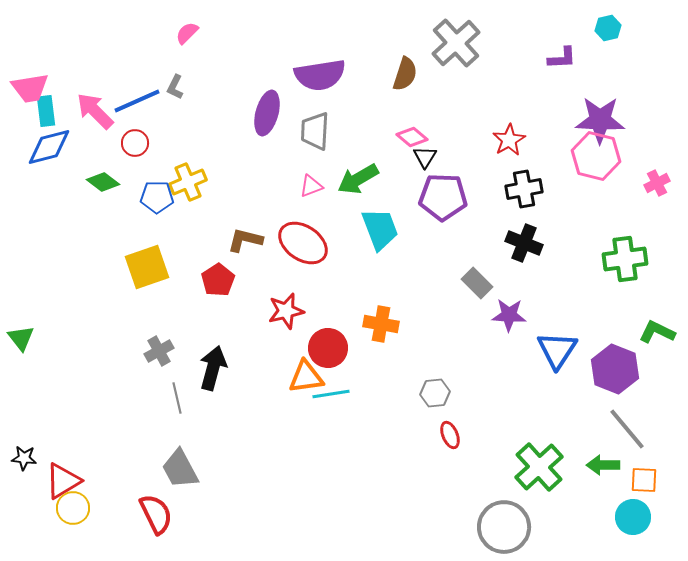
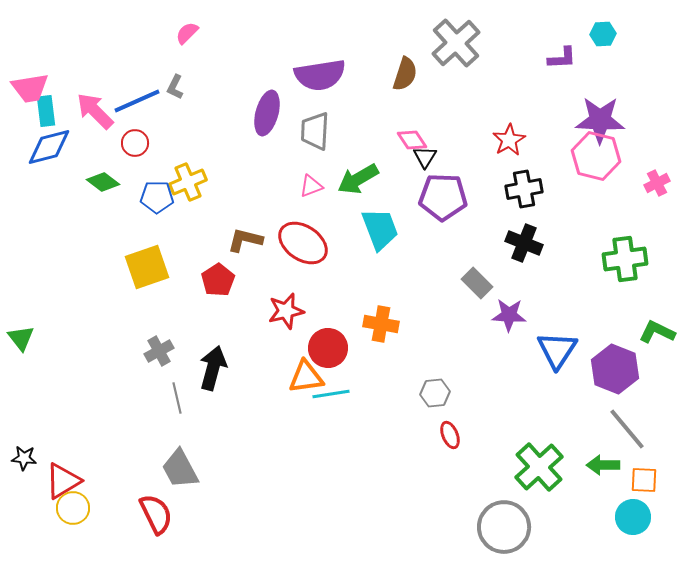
cyan hexagon at (608, 28): moved 5 px left, 6 px down; rotated 10 degrees clockwise
pink diamond at (412, 137): moved 3 px down; rotated 16 degrees clockwise
